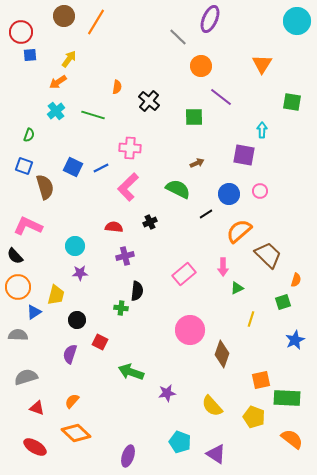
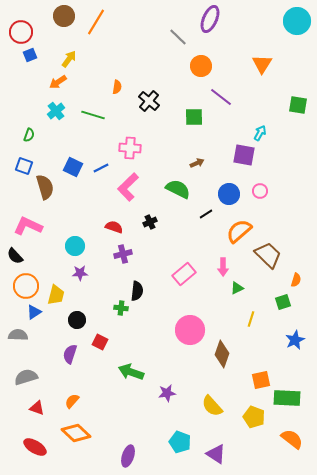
blue square at (30, 55): rotated 16 degrees counterclockwise
green square at (292, 102): moved 6 px right, 3 px down
cyan arrow at (262, 130): moved 2 px left, 3 px down; rotated 28 degrees clockwise
red semicircle at (114, 227): rotated 12 degrees clockwise
purple cross at (125, 256): moved 2 px left, 2 px up
orange circle at (18, 287): moved 8 px right, 1 px up
